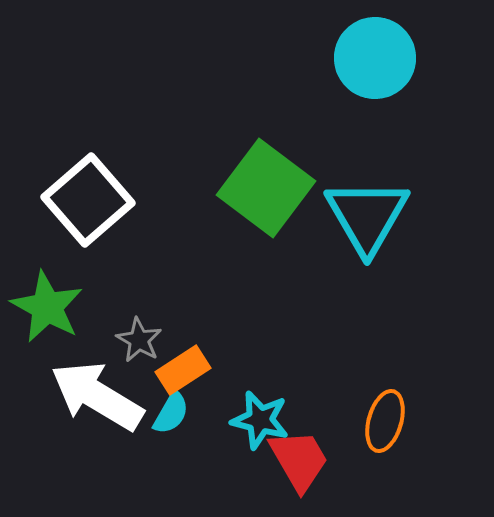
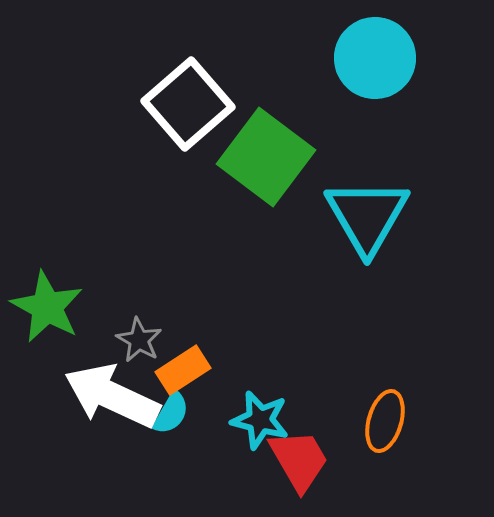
green square: moved 31 px up
white square: moved 100 px right, 96 px up
white arrow: moved 15 px right; rotated 6 degrees counterclockwise
